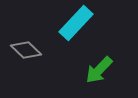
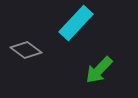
gray diamond: rotated 8 degrees counterclockwise
